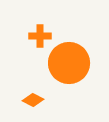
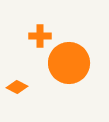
orange diamond: moved 16 px left, 13 px up
